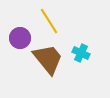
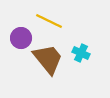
yellow line: rotated 32 degrees counterclockwise
purple circle: moved 1 px right
